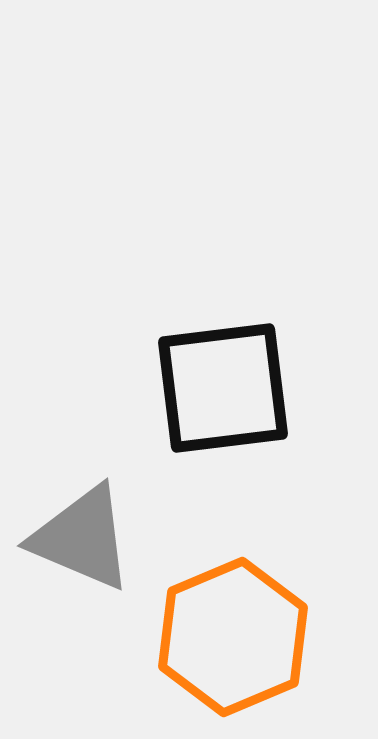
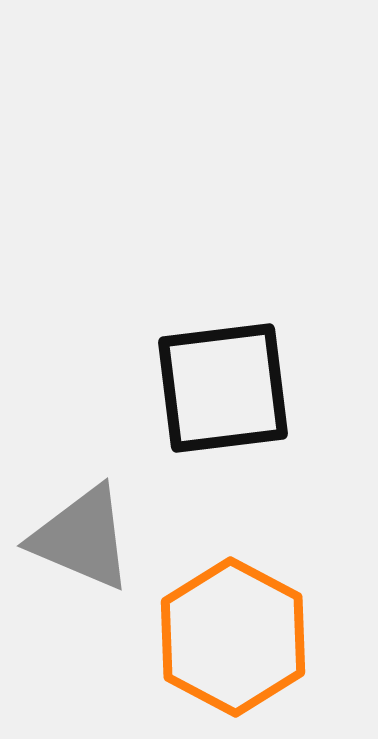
orange hexagon: rotated 9 degrees counterclockwise
